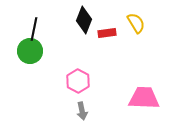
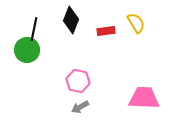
black diamond: moved 13 px left
red rectangle: moved 1 px left, 2 px up
green circle: moved 3 px left, 1 px up
pink hexagon: rotated 15 degrees counterclockwise
gray arrow: moved 2 px left, 4 px up; rotated 72 degrees clockwise
